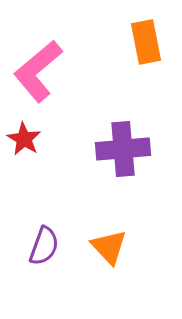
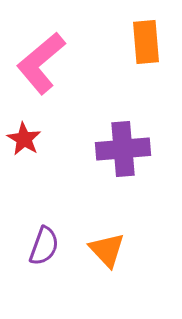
orange rectangle: rotated 6 degrees clockwise
pink L-shape: moved 3 px right, 8 px up
orange triangle: moved 2 px left, 3 px down
